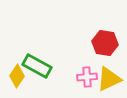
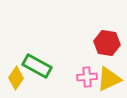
red hexagon: moved 2 px right
yellow diamond: moved 1 px left, 2 px down
